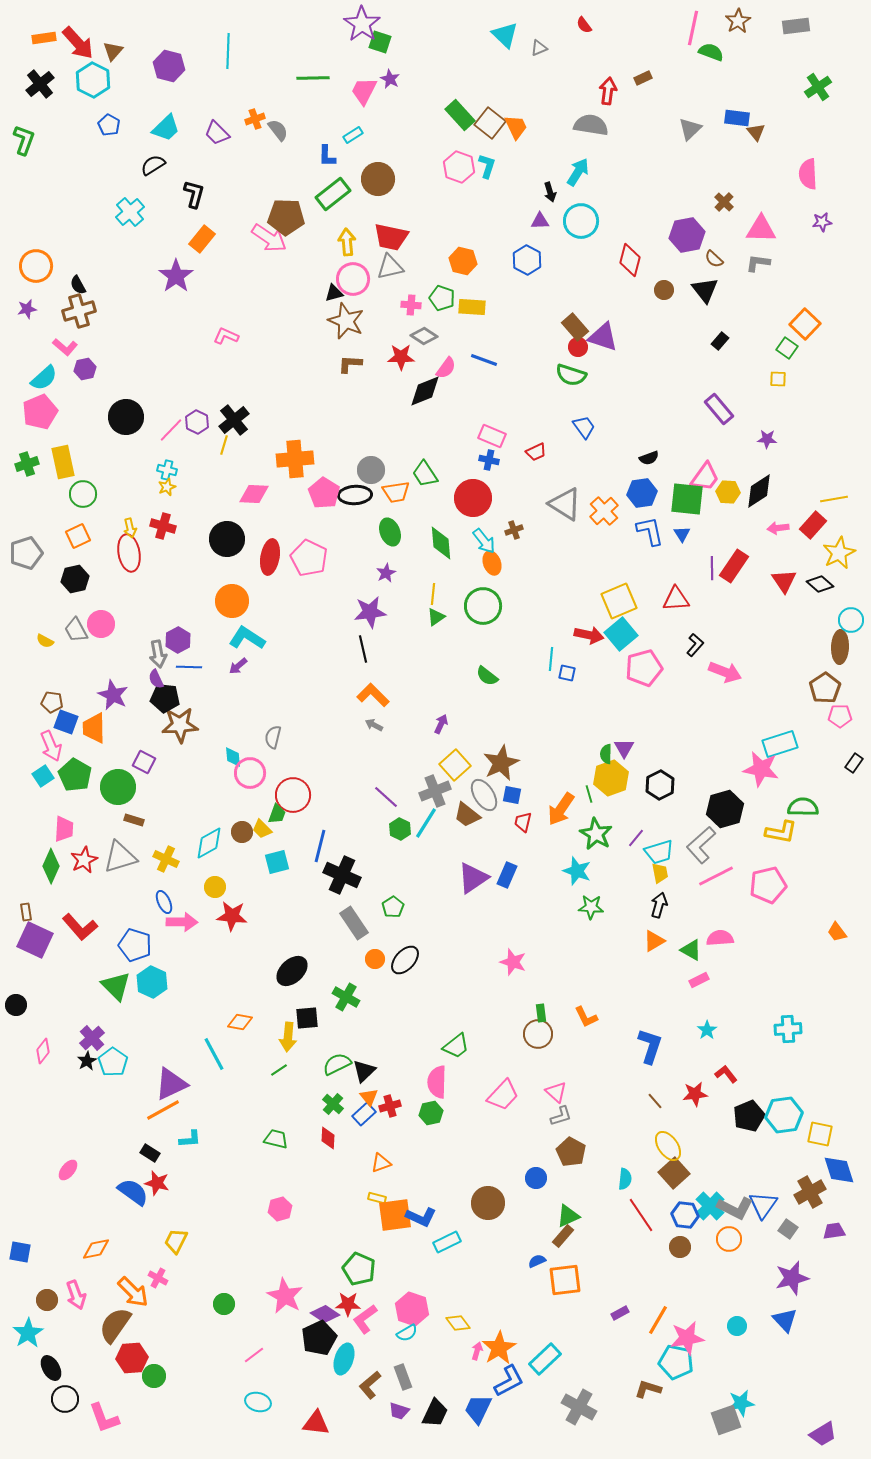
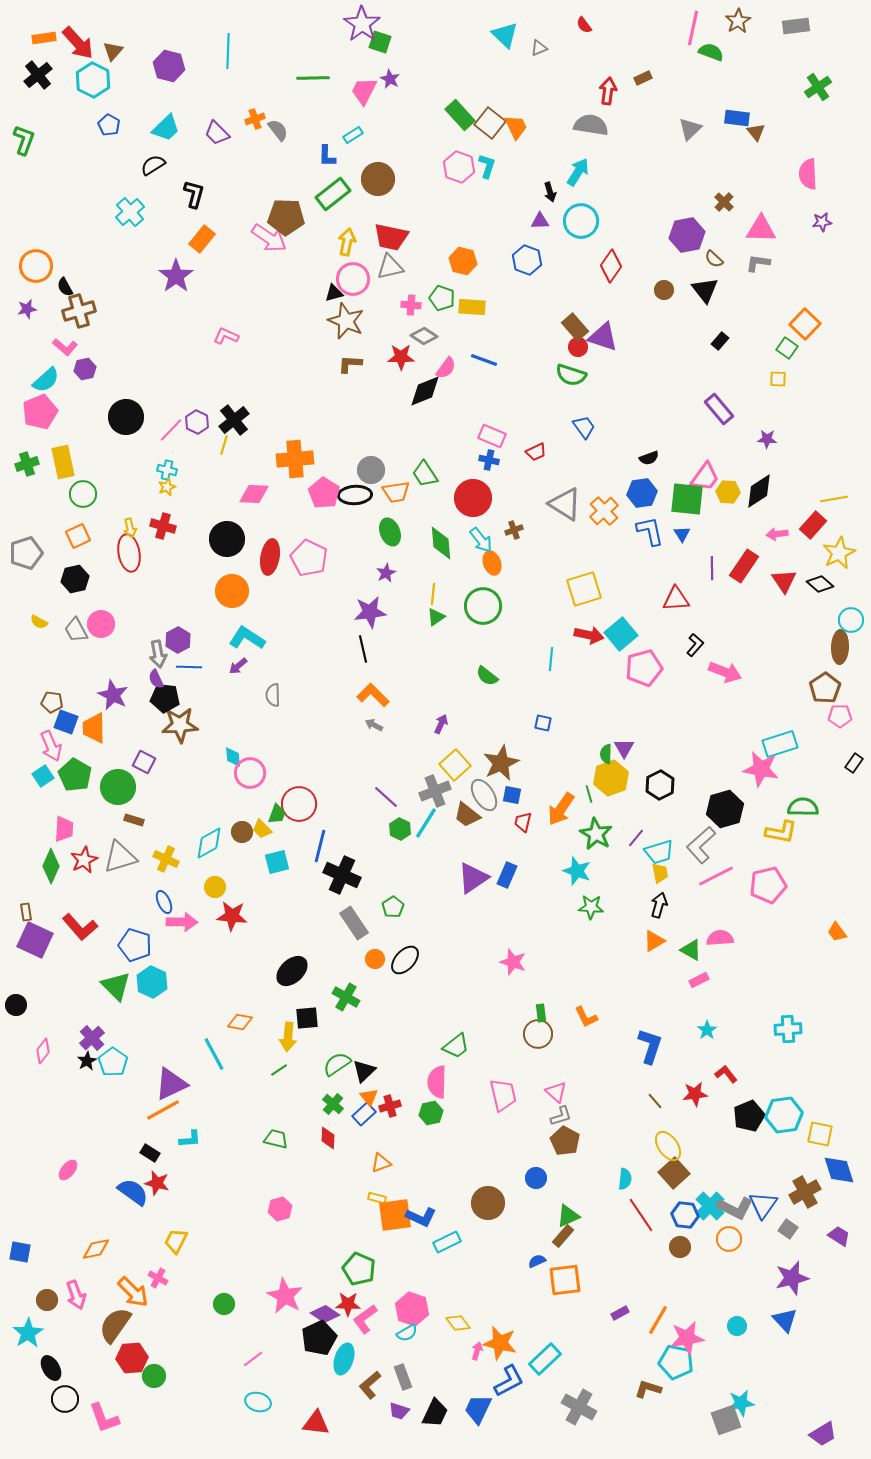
black cross at (40, 84): moved 2 px left, 9 px up
yellow arrow at (347, 242): rotated 16 degrees clockwise
blue hexagon at (527, 260): rotated 8 degrees counterclockwise
red diamond at (630, 260): moved 19 px left, 6 px down; rotated 20 degrees clockwise
black semicircle at (78, 285): moved 13 px left, 2 px down
cyan semicircle at (44, 378): moved 2 px right, 2 px down
pink arrow at (778, 528): moved 1 px left, 6 px down
cyan arrow at (484, 541): moved 3 px left, 1 px up
red rectangle at (734, 566): moved 10 px right
orange circle at (232, 601): moved 10 px up
yellow square at (619, 601): moved 35 px left, 12 px up; rotated 6 degrees clockwise
yellow semicircle at (45, 641): moved 6 px left, 19 px up
blue square at (567, 673): moved 24 px left, 50 px down
gray semicircle at (273, 737): moved 42 px up; rotated 15 degrees counterclockwise
red circle at (293, 795): moved 6 px right, 9 px down
green semicircle at (337, 1064): rotated 8 degrees counterclockwise
pink trapezoid at (503, 1095): rotated 56 degrees counterclockwise
brown pentagon at (571, 1152): moved 6 px left, 11 px up
brown cross at (810, 1192): moved 5 px left
purple trapezoid at (834, 1231): moved 5 px right, 5 px down; rotated 40 degrees clockwise
orange star at (499, 1348): moved 1 px right, 5 px up; rotated 28 degrees counterclockwise
pink line at (254, 1355): moved 1 px left, 4 px down
